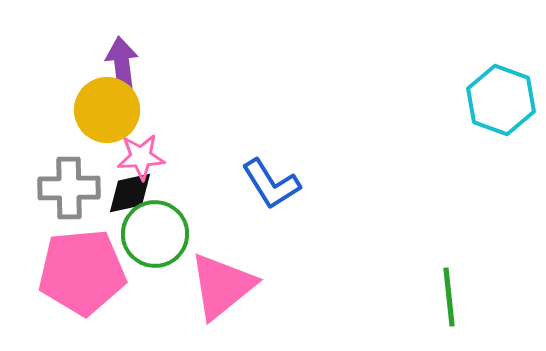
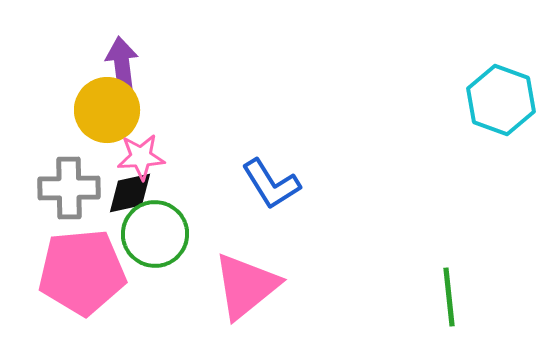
pink triangle: moved 24 px right
